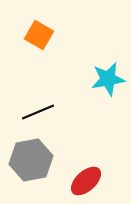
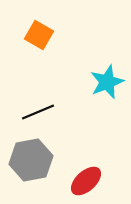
cyan star: moved 1 px left, 3 px down; rotated 12 degrees counterclockwise
